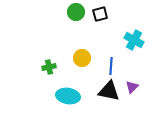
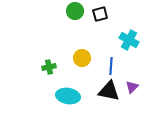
green circle: moved 1 px left, 1 px up
cyan cross: moved 5 px left
